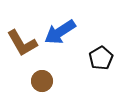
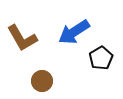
blue arrow: moved 14 px right
brown L-shape: moved 5 px up
